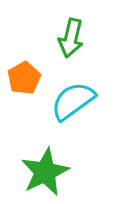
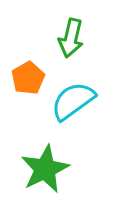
orange pentagon: moved 4 px right
green star: moved 3 px up
